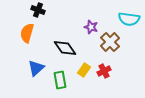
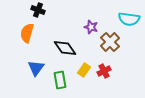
blue triangle: rotated 12 degrees counterclockwise
